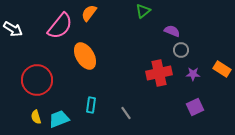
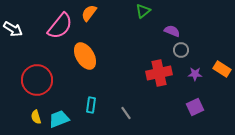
purple star: moved 2 px right
